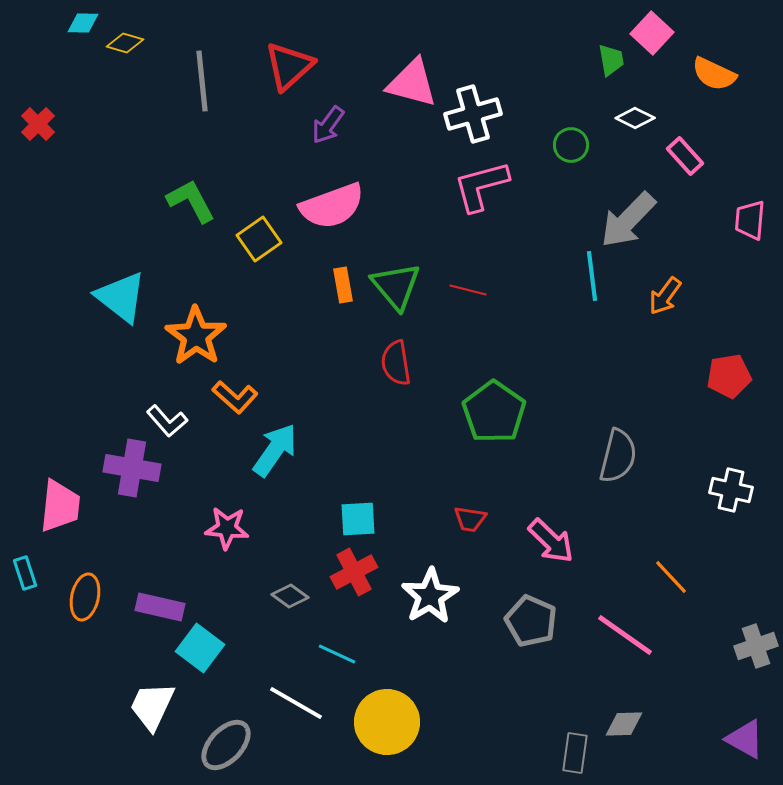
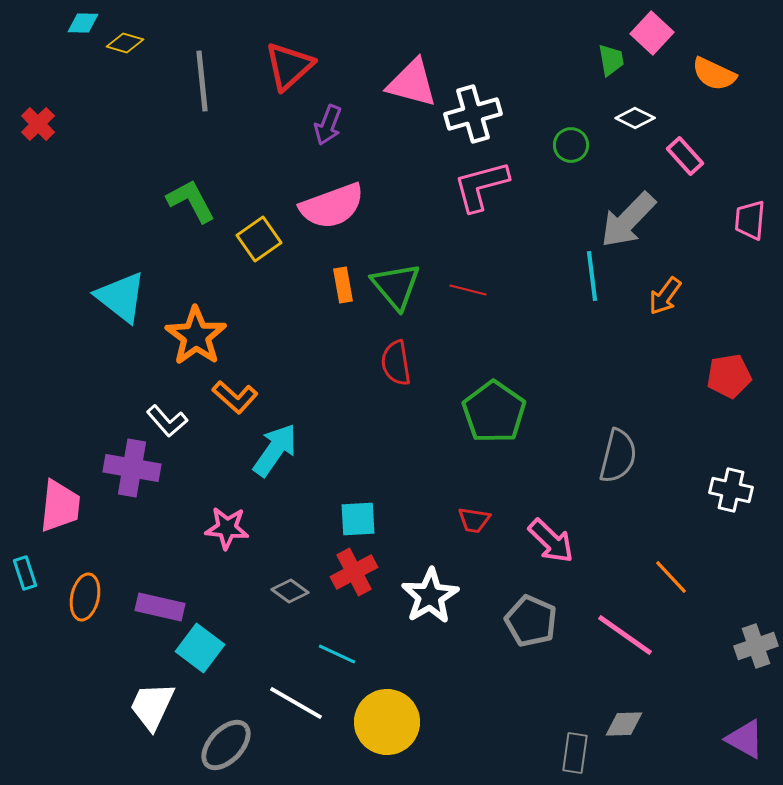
purple arrow at (328, 125): rotated 15 degrees counterclockwise
red trapezoid at (470, 519): moved 4 px right, 1 px down
gray diamond at (290, 596): moved 5 px up
